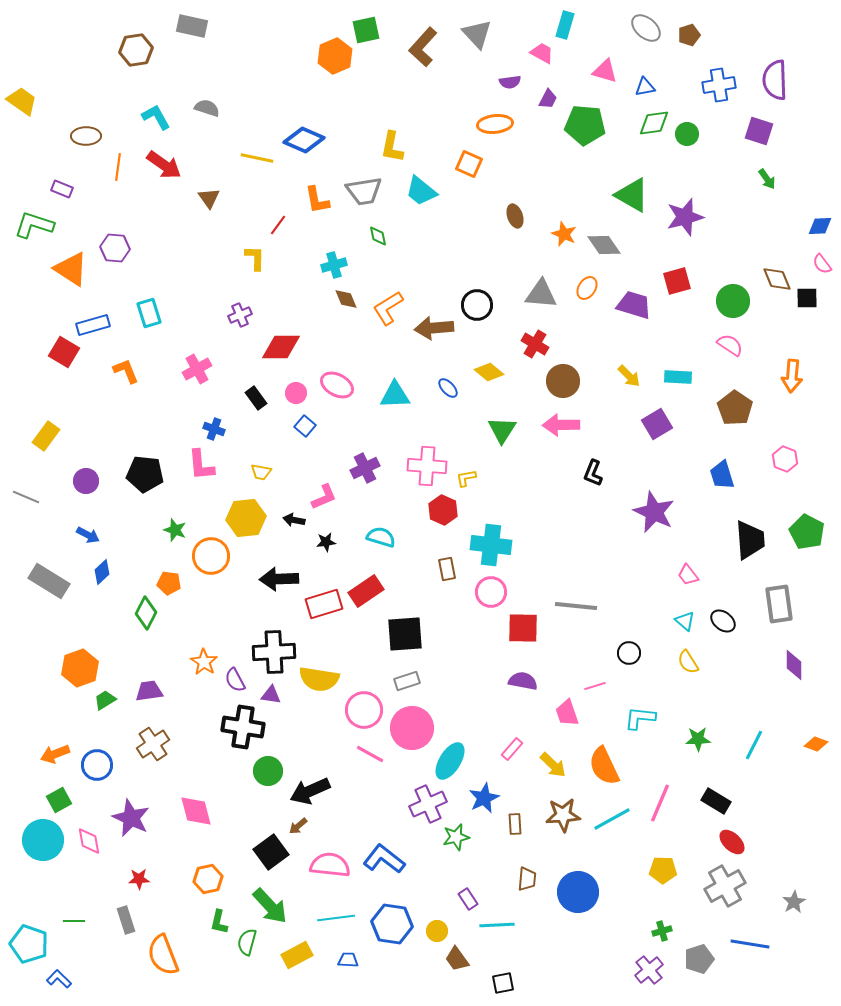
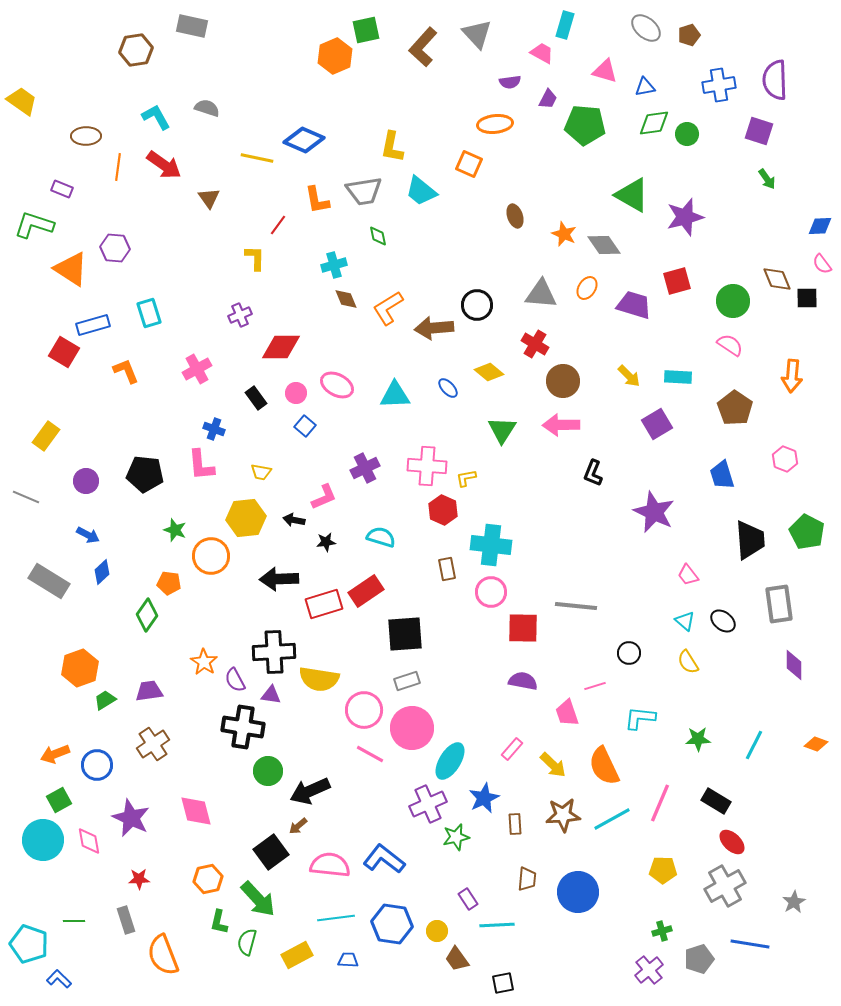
green diamond at (146, 613): moved 1 px right, 2 px down; rotated 8 degrees clockwise
green arrow at (270, 906): moved 12 px left, 7 px up
